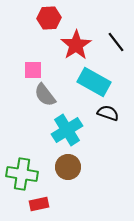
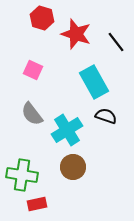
red hexagon: moved 7 px left; rotated 20 degrees clockwise
red star: moved 11 px up; rotated 20 degrees counterclockwise
pink square: rotated 24 degrees clockwise
cyan rectangle: rotated 32 degrees clockwise
gray semicircle: moved 13 px left, 19 px down
black semicircle: moved 2 px left, 3 px down
brown circle: moved 5 px right
green cross: moved 1 px down
red rectangle: moved 2 px left
